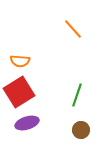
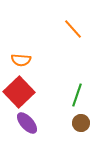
orange semicircle: moved 1 px right, 1 px up
red square: rotated 12 degrees counterclockwise
purple ellipse: rotated 65 degrees clockwise
brown circle: moved 7 px up
